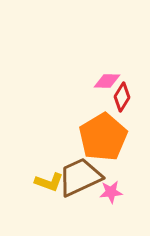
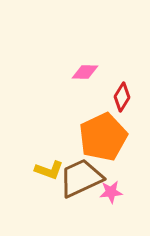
pink diamond: moved 22 px left, 9 px up
orange pentagon: rotated 6 degrees clockwise
brown trapezoid: moved 1 px right, 1 px down
yellow L-shape: moved 12 px up
